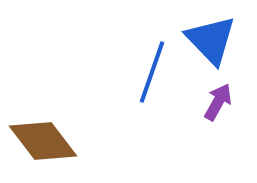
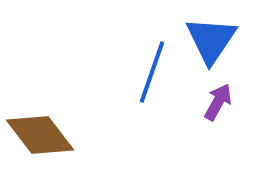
blue triangle: rotated 18 degrees clockwise
brown diamond: moved 3 px left, 6 px up
